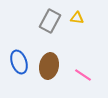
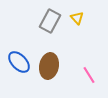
yellow triangle: rotated 40 degrees clockwise
blue ellipse: rotated 25 degrees counterclockwise
pink line: moved 6 px right; rotated 24 degrees clockwise
